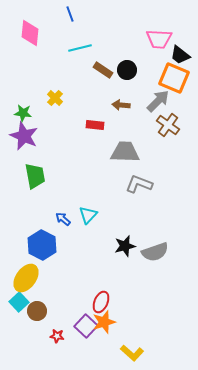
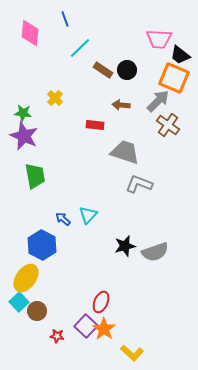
blue line: moved 5 px left, 5 px down
cyan line: rotated 30 degrees counterclockwise
gray trapezoid: rotated 16 degrees clockwise
orange star: moved 7 px down; rotated 20 degrees counterclockwise
